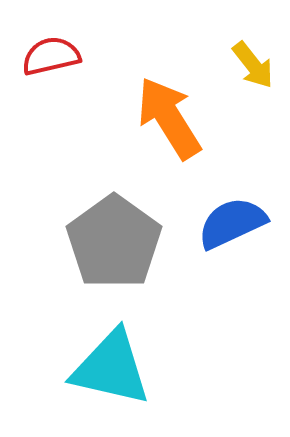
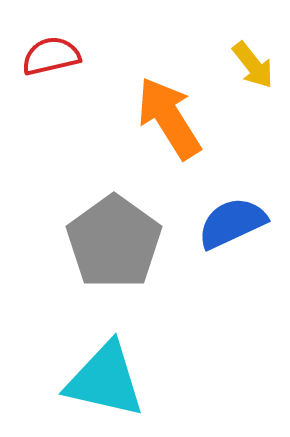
cyan triangle: moved 6 px left, 12 px down
